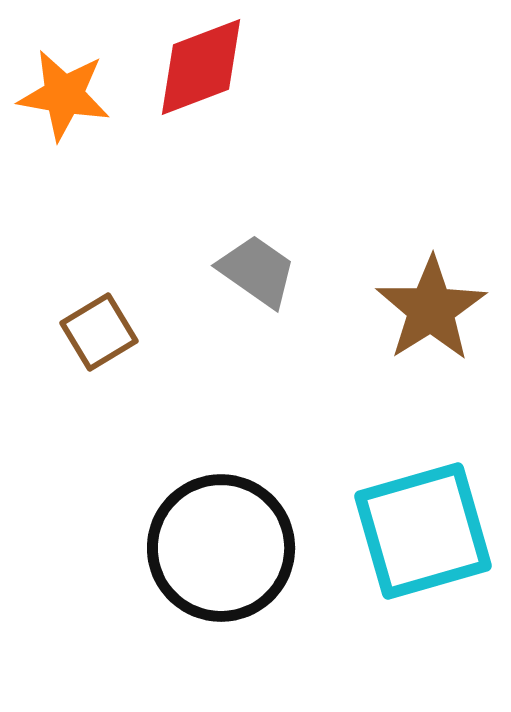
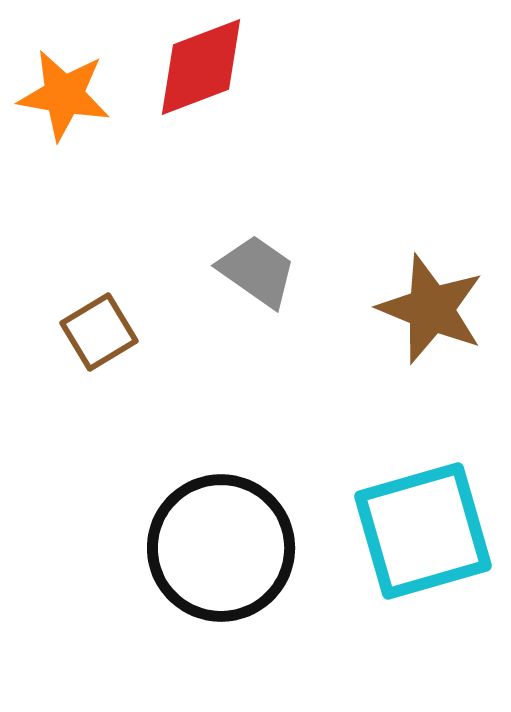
brown star: rotated 18 degrees counterclockwise
